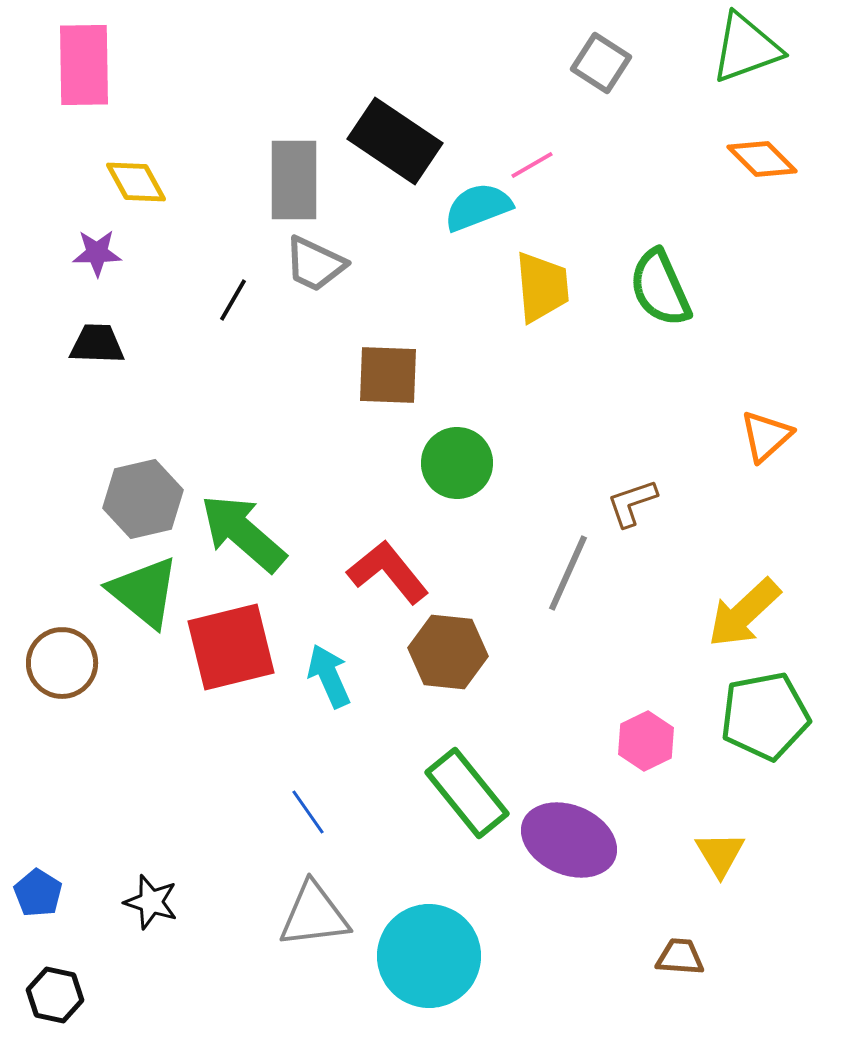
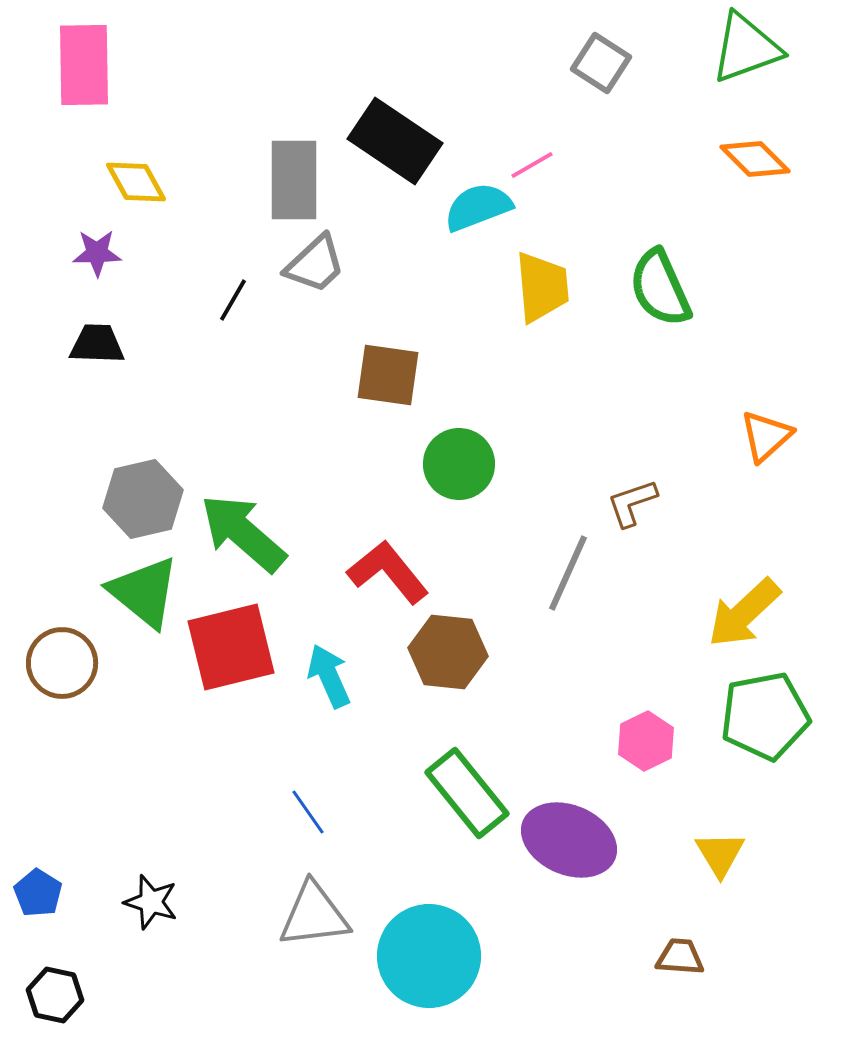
orange diamond at (762, 159): moved 7 px left
gray trapezoid at (315, 264): rotated 68 degrees counterclockwise
brown square at (388, 375): rotated 6 degrees clockwise
green circle at (457, 463): moved 2 px right, 1 px down
